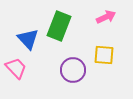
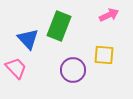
pink arrow: moved 3 px right, 2 px up
